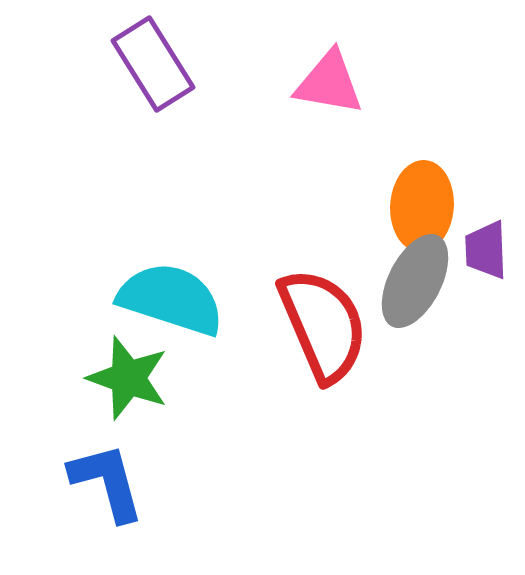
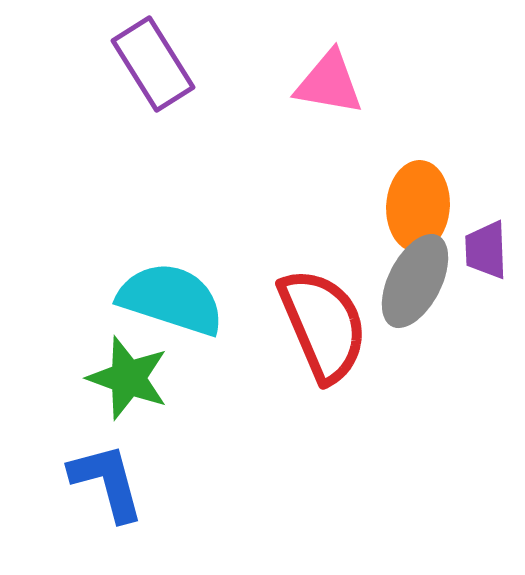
orange ellipse: moved 4 px left
